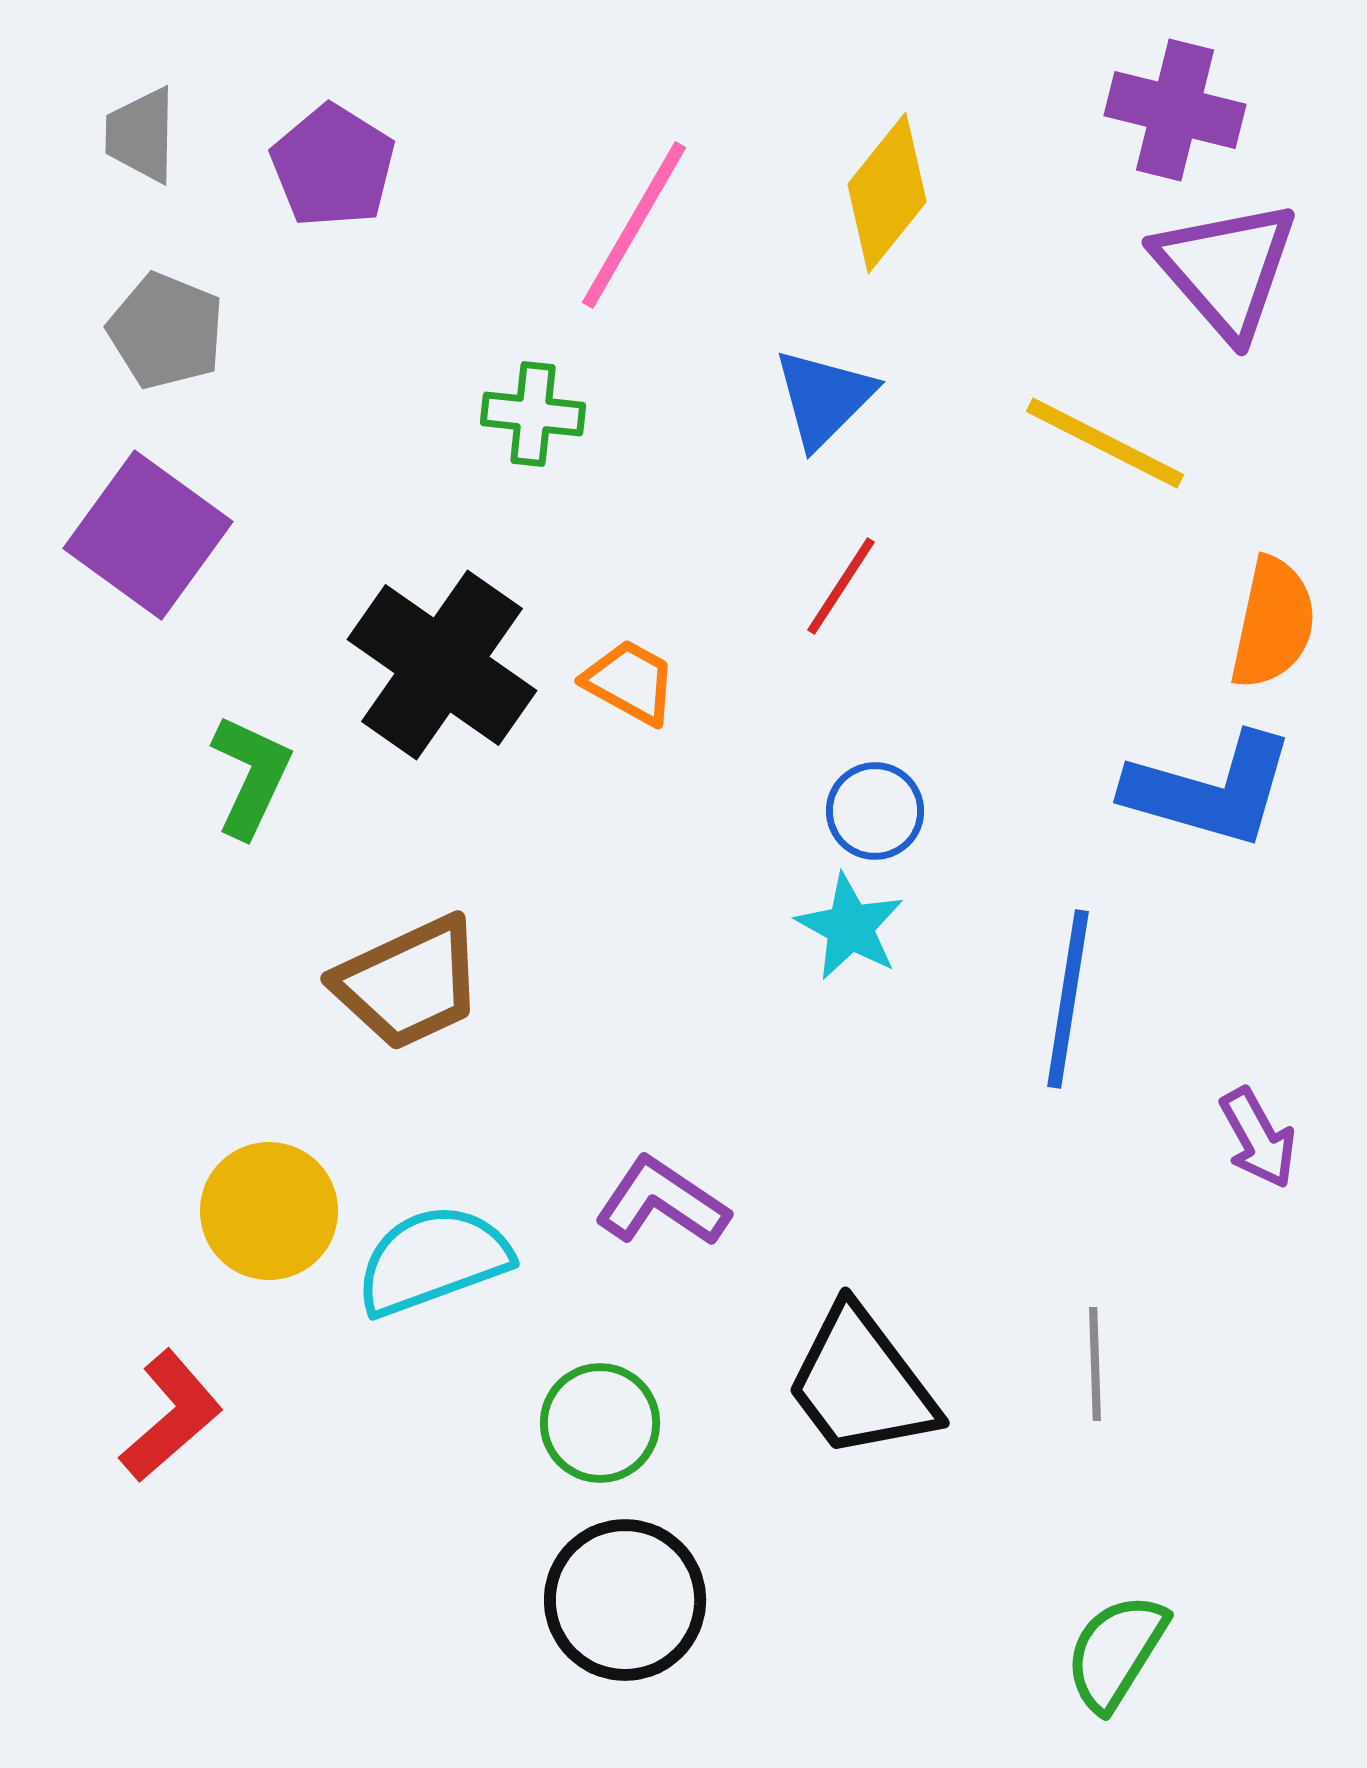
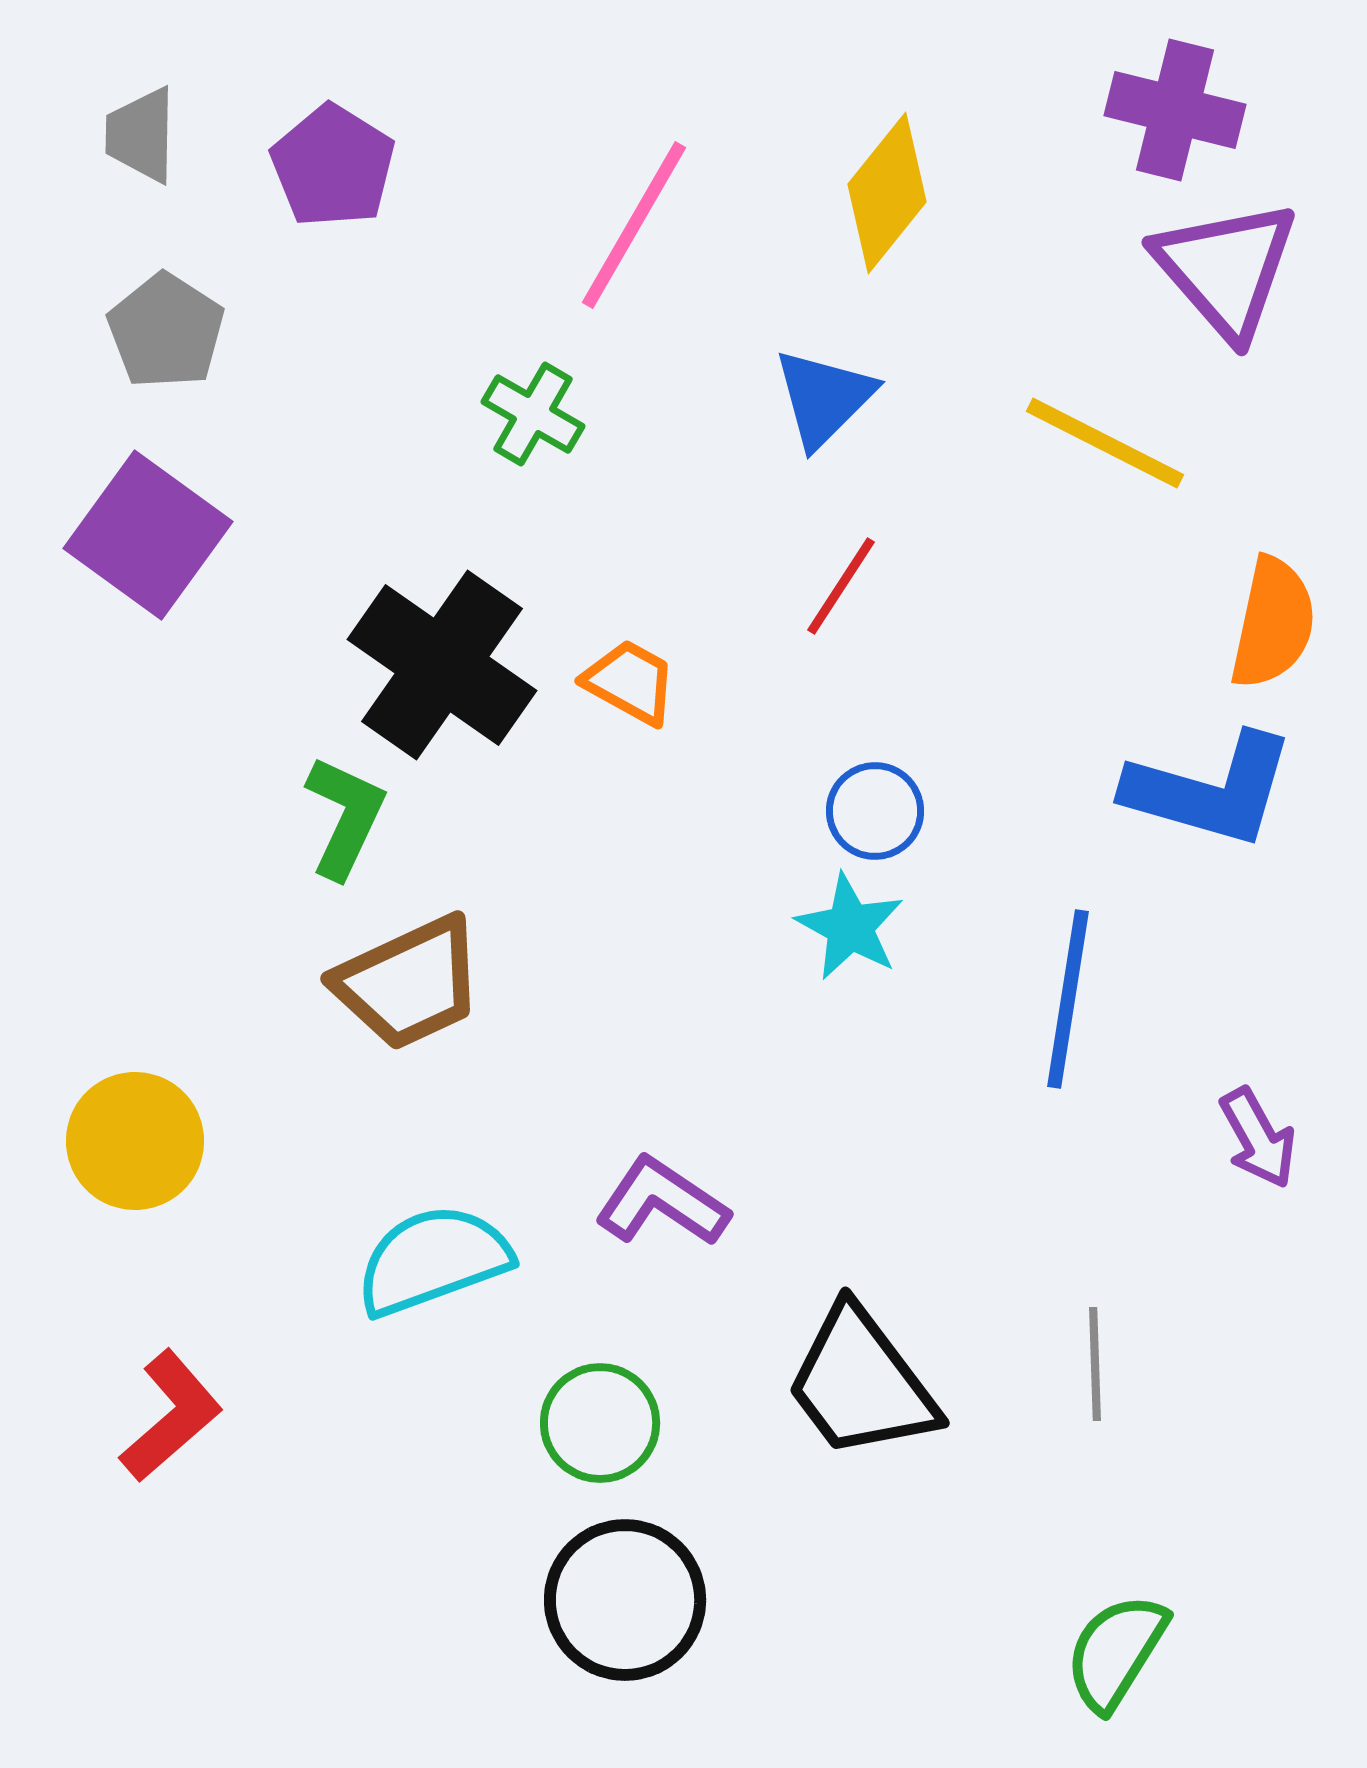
gray pentagon: rotated 11 degrees clockwise
green cross: rotated 24 degrees clockwise
green L-shape: moved 94 px right, 41 px down
yellow circle: moved 134 px left, 70 px up
